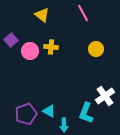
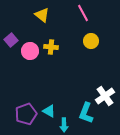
yellow circle: moved 5 px left, 8 px up
